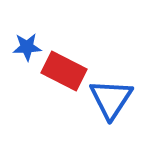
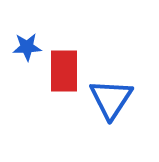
red rectangle: rotated 63 degrees clockwise
